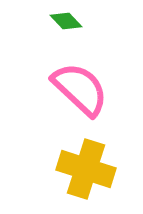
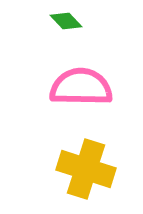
pink semicircle: moved 1 px right, 2 px up; rotated 42 degrees counterclockwise
